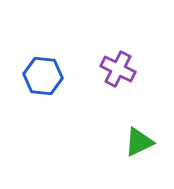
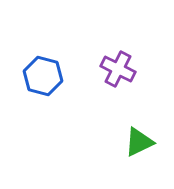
blue hexagon: rotated 9 degrees clockwise
